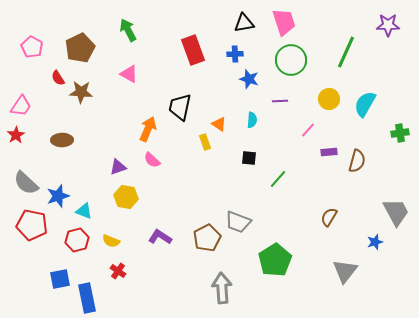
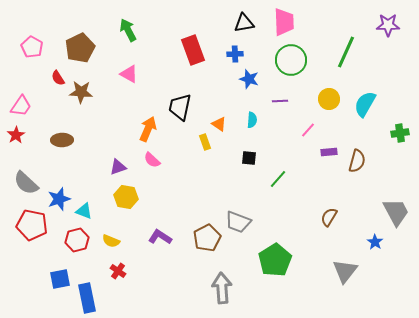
pink trapezoid at (284, 22): rotated 16 degrees clockwise
blue star at (58, 196): moved 1 px right, 3 px down
blue star at (375, 242): rotated 21 degrees counterclockwise
